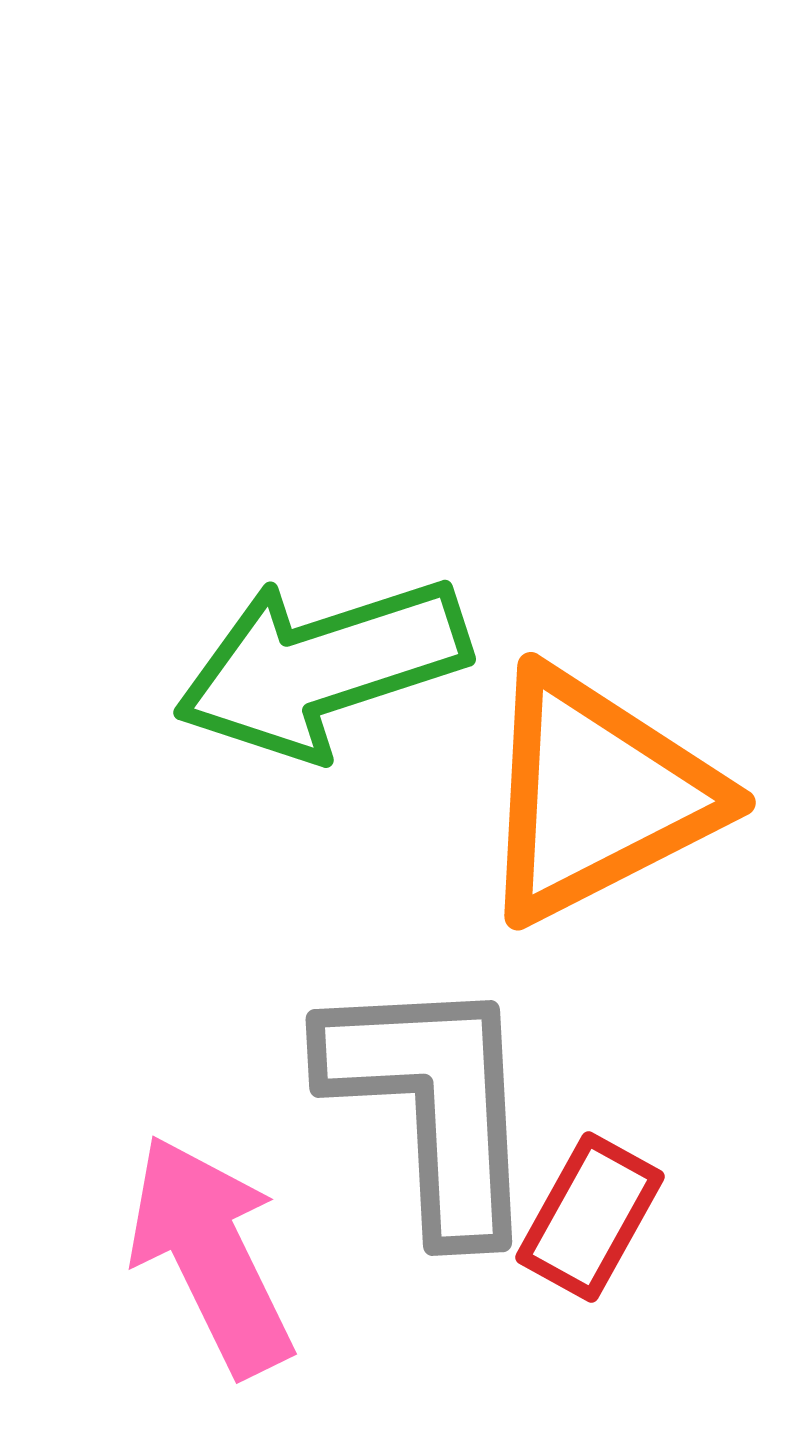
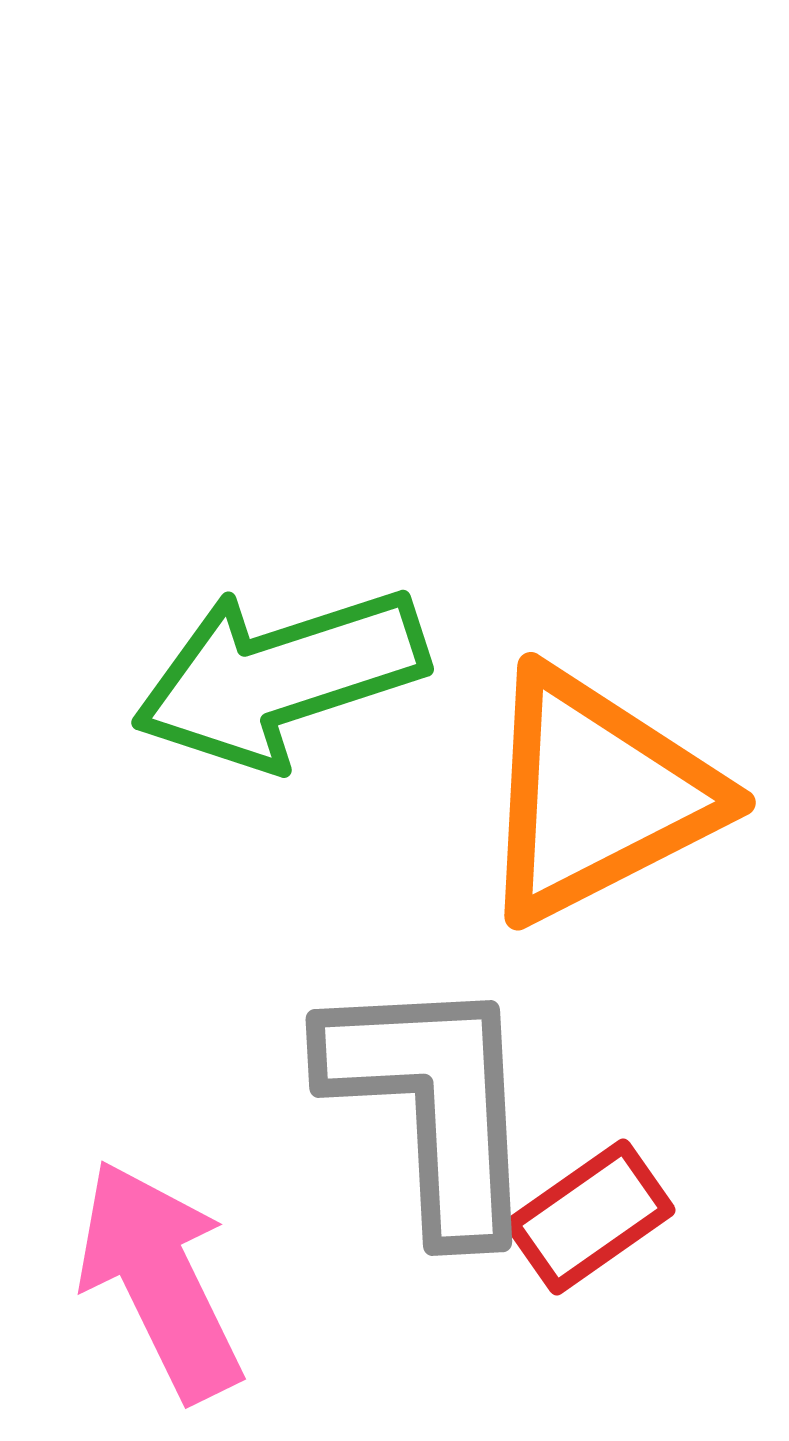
green arrow: moved 42 px left, 10 px down
red rectangle: rotated 26 degrees clockwise
pink arrow: moved 51 px left, 25 px down
